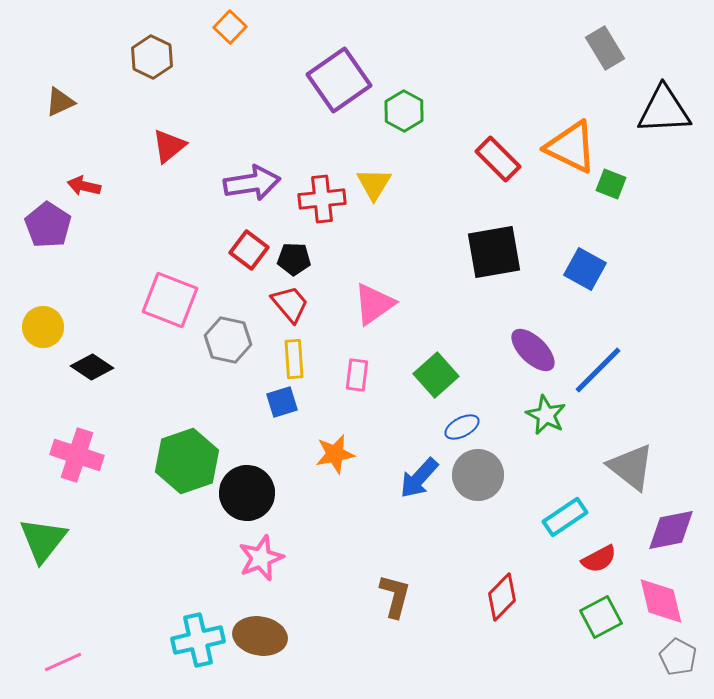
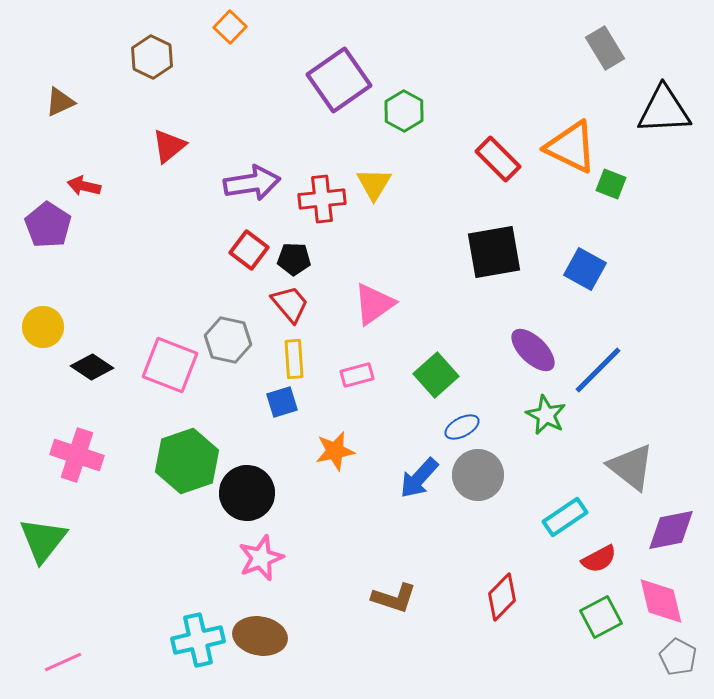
pink square at (170, 300): moved 65 px down
pink rectangle at (357, 375): rotated 68 degrees clockwise
orange star at (335, 454): moved 3 px up
brown L-shape at (395, 596): moved 1 px left, 2 px down; rotated 93 degrees clockwise
